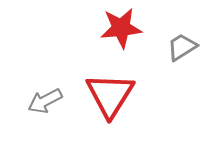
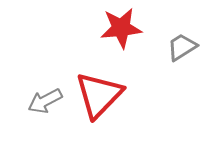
red triangle: moved 11 px left; rotated 12 degrees clockwise
